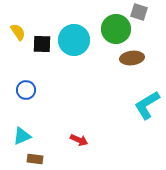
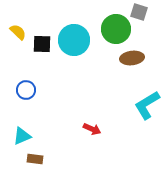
yellow semicircle: rotated 12 degrees counterclockwise
red arrow: moved 13 px right, 11 px up
